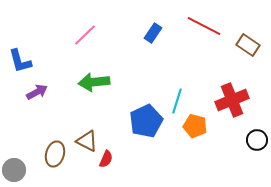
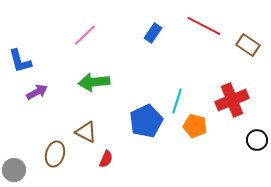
brown triangle: moved 1 px left, 9 px up
